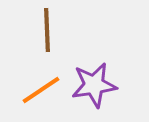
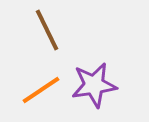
brown line: rotated 24 degrees counterclockwise
